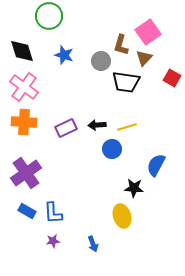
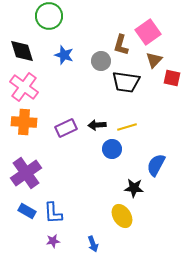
brown triangle: moved 10 px right, 2 px down
red square: rotated 18 degrees counterclockwise
yellow ellipse: rotated 15 degrees counterclockwise
